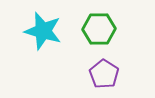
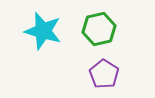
green hexagon: rotated 12 degrees counterclockwise
